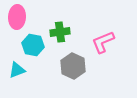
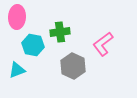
pink L-shape: moved 2 px down; rotated 15 degrees counterclockwise
